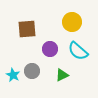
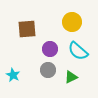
gray circle: moved 16 px right, 1 px up
green triangle: moved 9 px right, 2 px down
